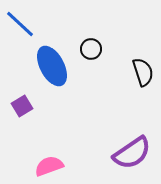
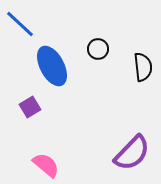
black circle: moved 7 px right
black semicircle: moved 5 px up; rotated 12 degrees clockwise
purple square: moved 8 px right, 1 px down
purple semicircle: rotated 12 degrees counterclockwise
pink semicircle: moved 3 px left, 1 px up; rotated 60 degrees clockwise
